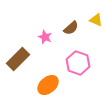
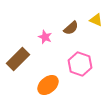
pink hexagon: moved 2 px right, 1 px down
